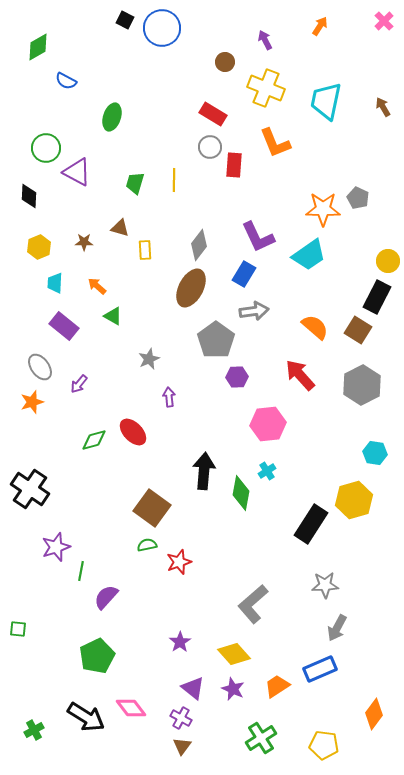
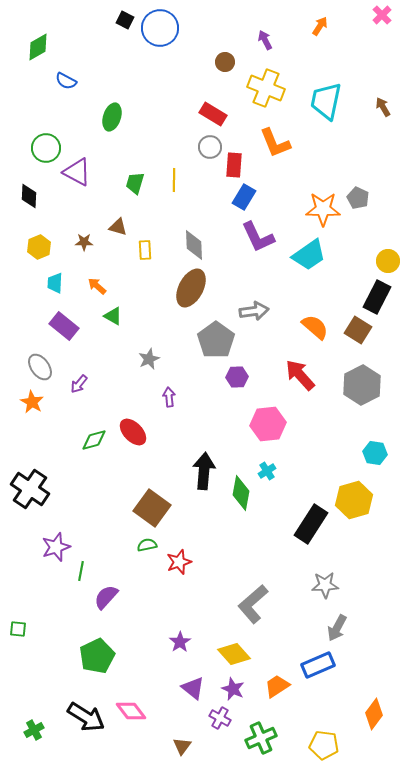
pink cross at (384, 21): moved 2 px left, 6 px up
blue circle at (162, 28): moved 2 px left
brown triangle at (120, 228): moved 2 px left, 1 px up
gray diamond at (199, 245): moved 5 px left; rotated 40 degrees counterclockwise
blue rectangle at (244, 274): moved 77 px up
orange star at (32, 402): rotated 25 degrees counterclockwise
blue rectangle at (320, 669): moved 2 px left, 4 px up
pink diamond at (131, 708): moved 3 px down
purple cross at (181, 718): moved 39 px right
green cross at (261, 738): rotated 8 degrees clockwise
